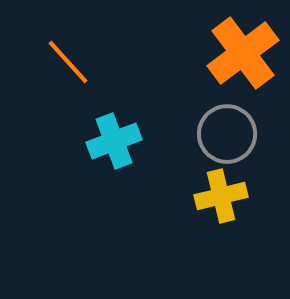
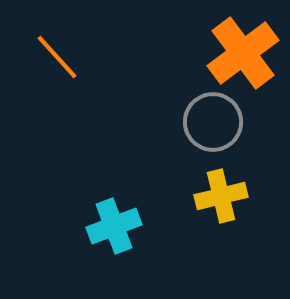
orange line: moved 11 px left, 5 px up
gray circle: moved 14 px left, 12 px up
cyan cross: moved 85 px down
